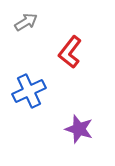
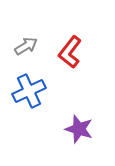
gray arrow: moved 24 px down
